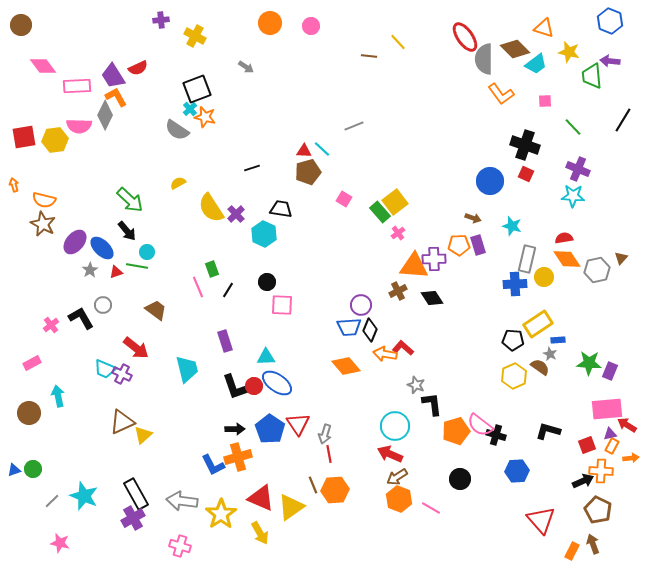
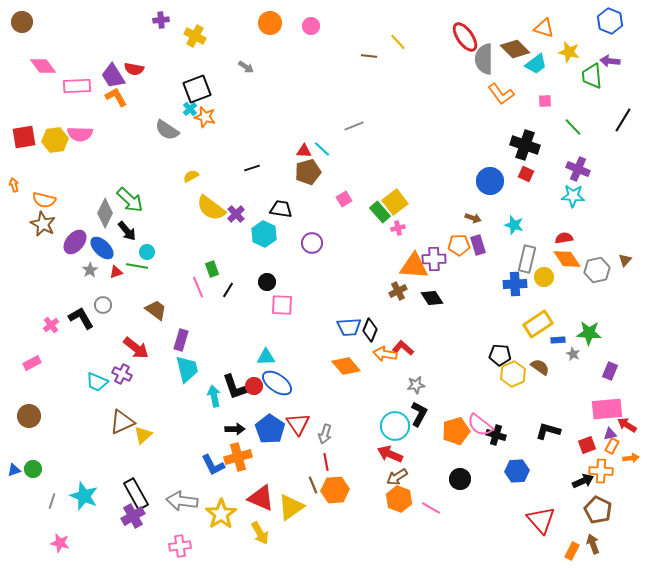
brown circle at (21, 25): moved 1 px right, 3 px up
red semicircle at (138, 68): moved 4 px left, 1 px down; rotated 36 degrees clockwise
gray diamond at (105, 115): moved 98 px down
pink semicircle at (79, 126): moved 1 px right, 8 px down
gray semicircle at (177, 130): moved 10 px left
yellow semicircle at (178, 183): moved 13 px right, 7 px up
pink square at (344, 199): rotated 28 degrees clockwise
yellow semicircle at (211, 208): rotated 20 degrees counterclockwise
cyan star at (512, 226): moved 2 px right, 1 px up
pink cross at (398, 233): moved 5 px up; rotated 24 degrees clockwise
brown triangle at (621, 258): moved 4 px right, 2 px down
purple circle at (361, 305): moved 49 px left, 62 px up
black pentagon at (513, 340): moved 13 px left, 15 px down
purple rectangle at (225, 341): moved 44 px left, 1 px up; rotated 35 degrees clockwise
gray star at (550, 354): moved 23 px right
green star at (589, 363): moved 30 px up
cyan trapezoid at (105, 369): moved 8 px left, 13 px down
yellow hexagon at (514, 376): moved 1 px left, 2 px up
gray star at (416, 385): rotated 30 degrees counterclockwise
cyan arrow at (58, 396): moved 156 px right
black L-shape at (432, 404): moved 13 px left, 10 px down; rotated 35 degrees clockwise
brown circle at (29, 413): moved 3 px down
red line at (329, 454): moved 3 px left, 8 px down
gray line at (52, 501): rotated 28 degrees counterclockwise
purple cross at (133, 518): moved 2 px up
pink cross at (180, 546): rotated 25 degrees counterclockwise
